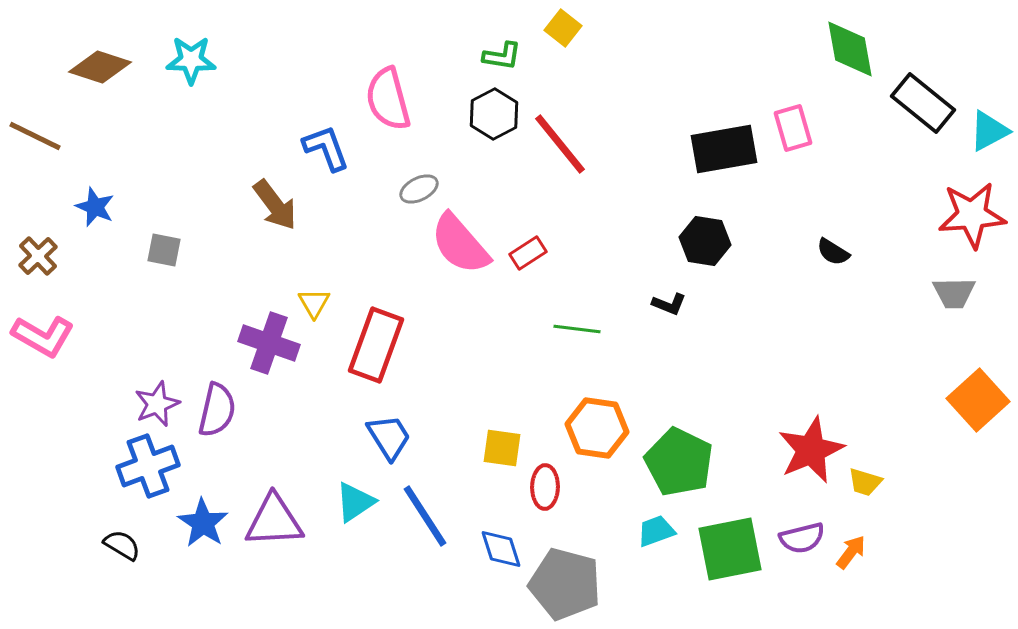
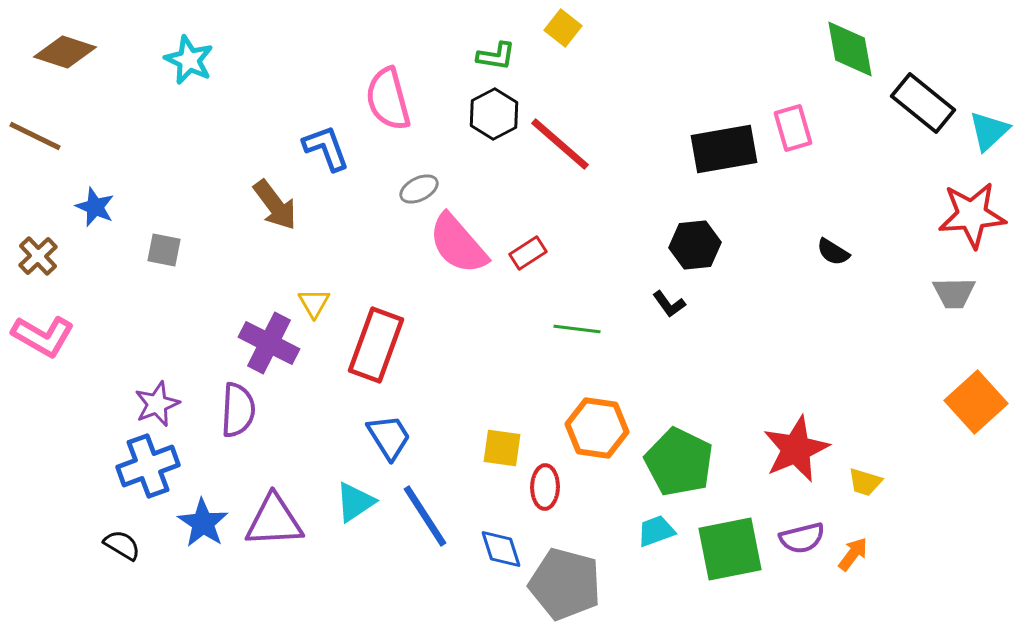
green L-shape at (502, 56): moved 6 px left
cyan star at (191, 60): moved 2 px left; rotated 24 degrees clockwise
brown diamond at (100, 67): moved 35 px left, 15 px up
cyan triangle at (989, 131): rotated 15 degrees counterclockwise
red line at (560, 144): rotated 10 degrees counterclockwise
black hexagon at (705, 241): moved 10 px left, 4 px down; rotated 15 degrees counterclockwise
pink semicircle at (460, 244): moved 2 px left
black L-shape at (669, 304): rotated 32 degrees clockwise
purple cross at (269, 343): rotated 8 degrees clockwise
orange square at (978, 400): moved 2 px left, 2 px down
purple semicircle at (217, 410): moved 21 px right; rotated 10 degrees counterclockwise
red star at (811, 450): moved 15 px left, 1 px up
orange arrow at (851, 552): moved 2 px right, 2 px down
